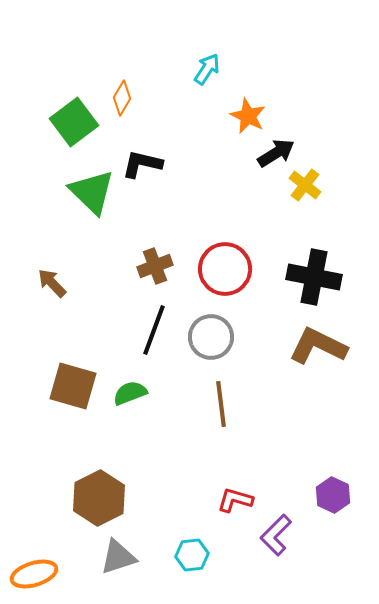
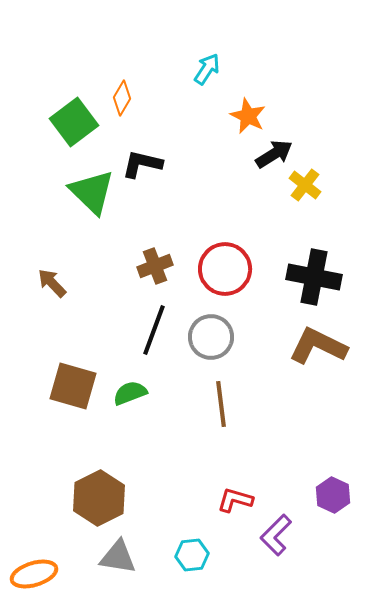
black arrow: moved 2 px left, 1 px down
gray triangle: rotated 27 degrees clockwise
